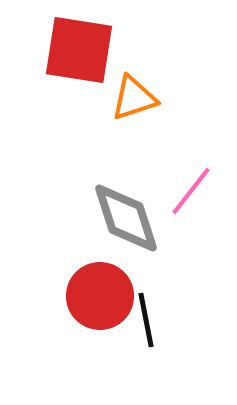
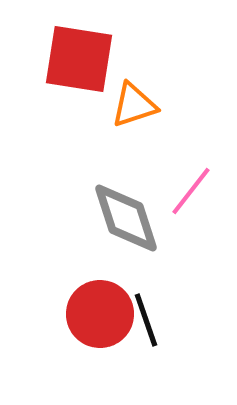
red square: moved 9 px down
orange triangle: moved 7 px down
red circle: moved 18 px down
black line: rotated 8 degrees counterclockwise
